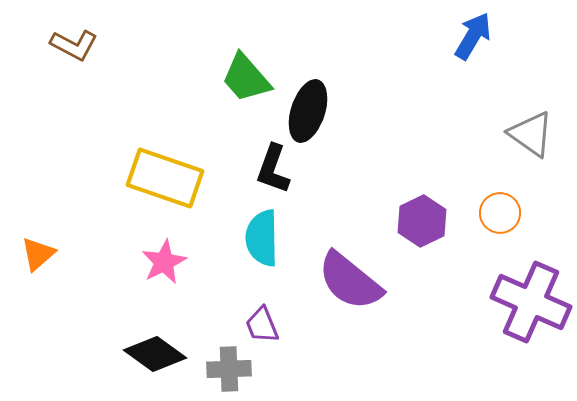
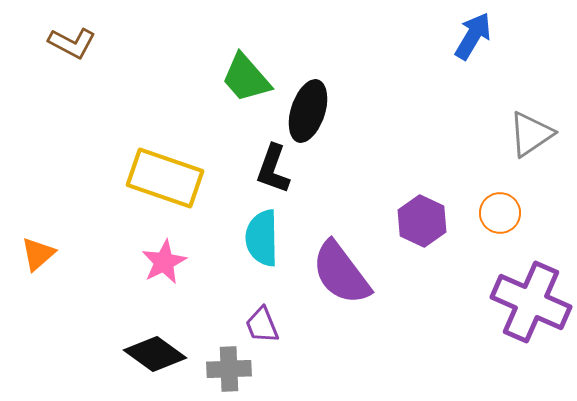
brown L-shape: moved 2 px left, 2 px up
gray triangle: rotated 51 degrees clockwise
purple hexagon: rotated 9 degrees counterclockwise
purple semicircle: moved 9 px left, 8 px up; rotated 14 degrees clockwise
